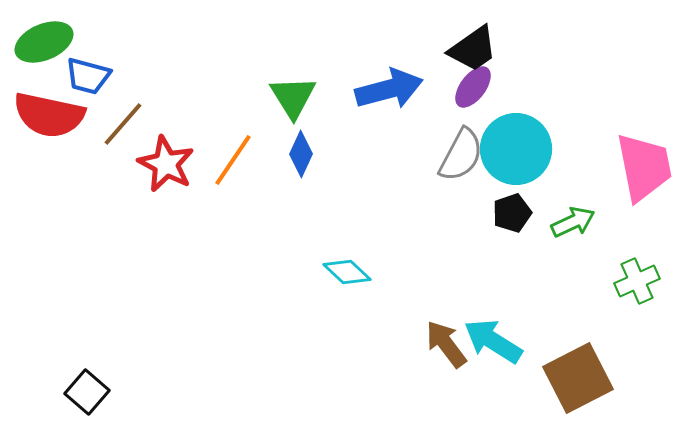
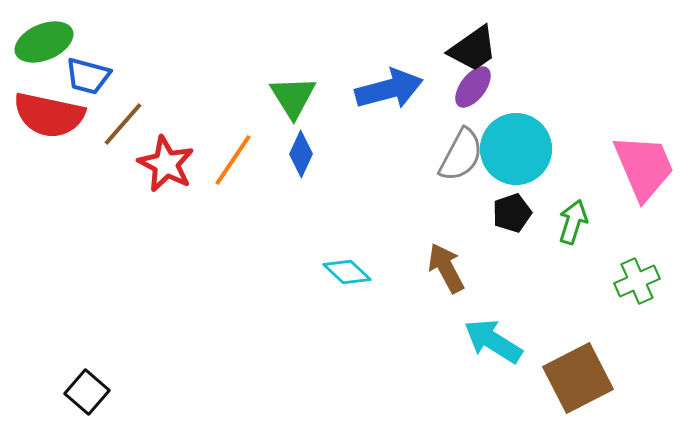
pink trapezoid: rotated 12 degrees counterclockwise
green arrow: rotated 48 degrees counterclockwise
brown arrow: moved 76 px up; rotated 9 degrees clockwise
